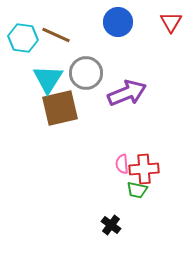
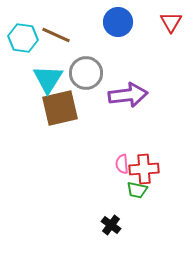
purple arrow: moved 1 px right, 2 px down; rotated 15 degrees clockwise
